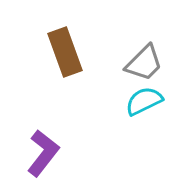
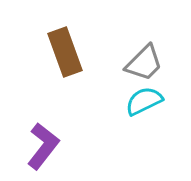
purple L-shape: moved 7 px up
